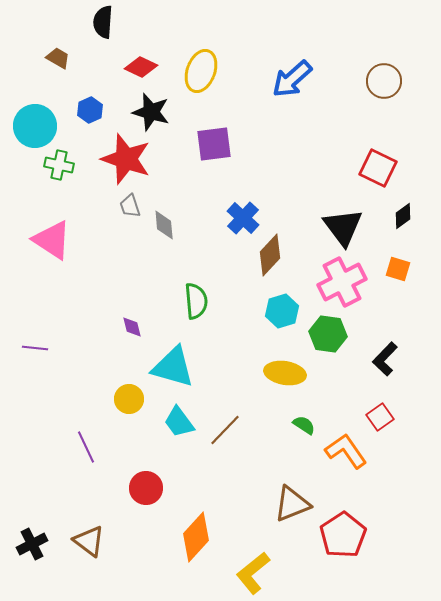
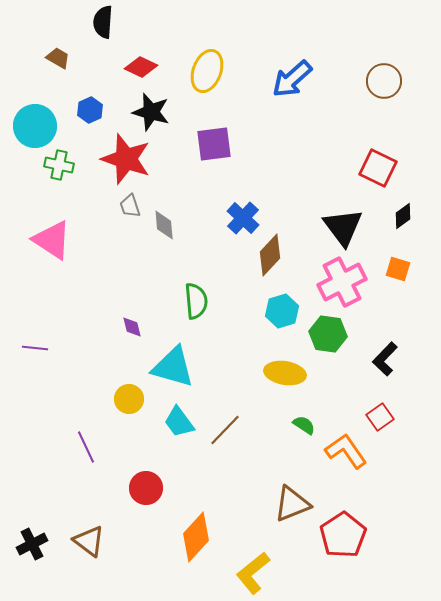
yellow ellipse at (201, 71): moved 6 px right
